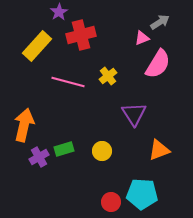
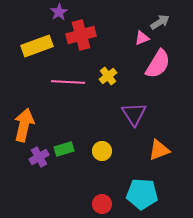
yellow rectangle: rotated 28 degrees clockwise
pink line: rotated 12 degrees counterclockwise
red circle: moved 9 px left, 2 px down
